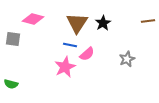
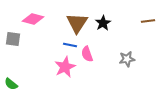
pink semicircle: rotated 112 degrees clockwise
gray star: rotated 14 degrees clockwise
green semicircle: rotated 24 degrees clockwise
